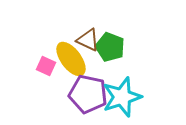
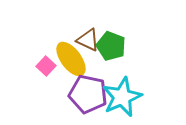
green pentagon: moved 1 px right, 1 px up
pink square: rotated 18 degrees clockwise
cyan star: rotated 6 degrees counterclockwise
